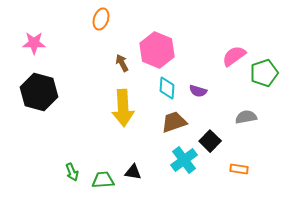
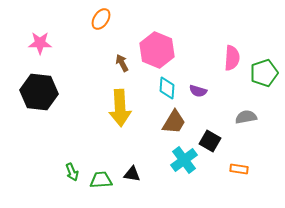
orange ellipse: rotated 15 degrees clockwise
pink star: moved 6 px right
pink semicircle: moved 2 px left, 2 px down; rotated 130 degrees clockwise
black hexagon: rotated 9 degrees counterclockwise
yellow arrow: moved 3 px left
brown trapezoid: rotated 140 degrees clockwise
black square: rotated 15 degrees counterclockwise
black triangle: moved 1 px left, 2 px down
green trapezoid: moved 2 px left
